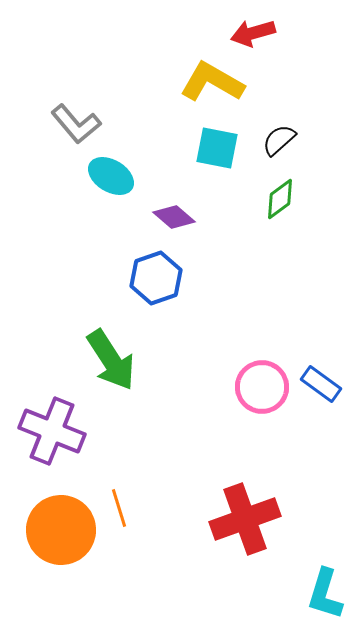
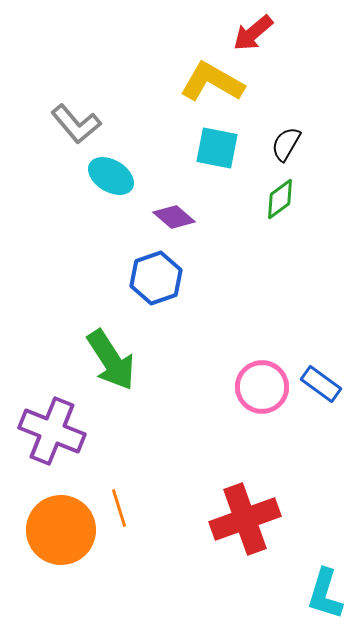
red arrow: rotated 24 degrees counterclockwise
black semicircle: moved 7 px right, 4 px down; rotated 18 degrees counterclockwise
